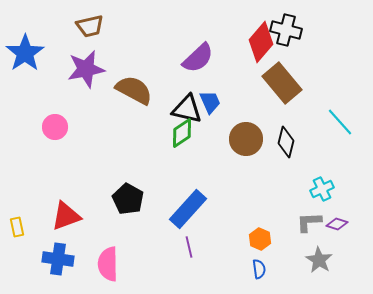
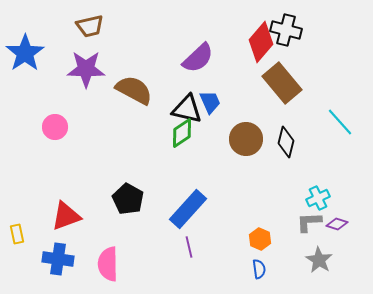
purple star: rotated 12 degrees clockwise
cyan cross: moved 4 px left, 9 px down
yellow rectangle: moved 7 px down
